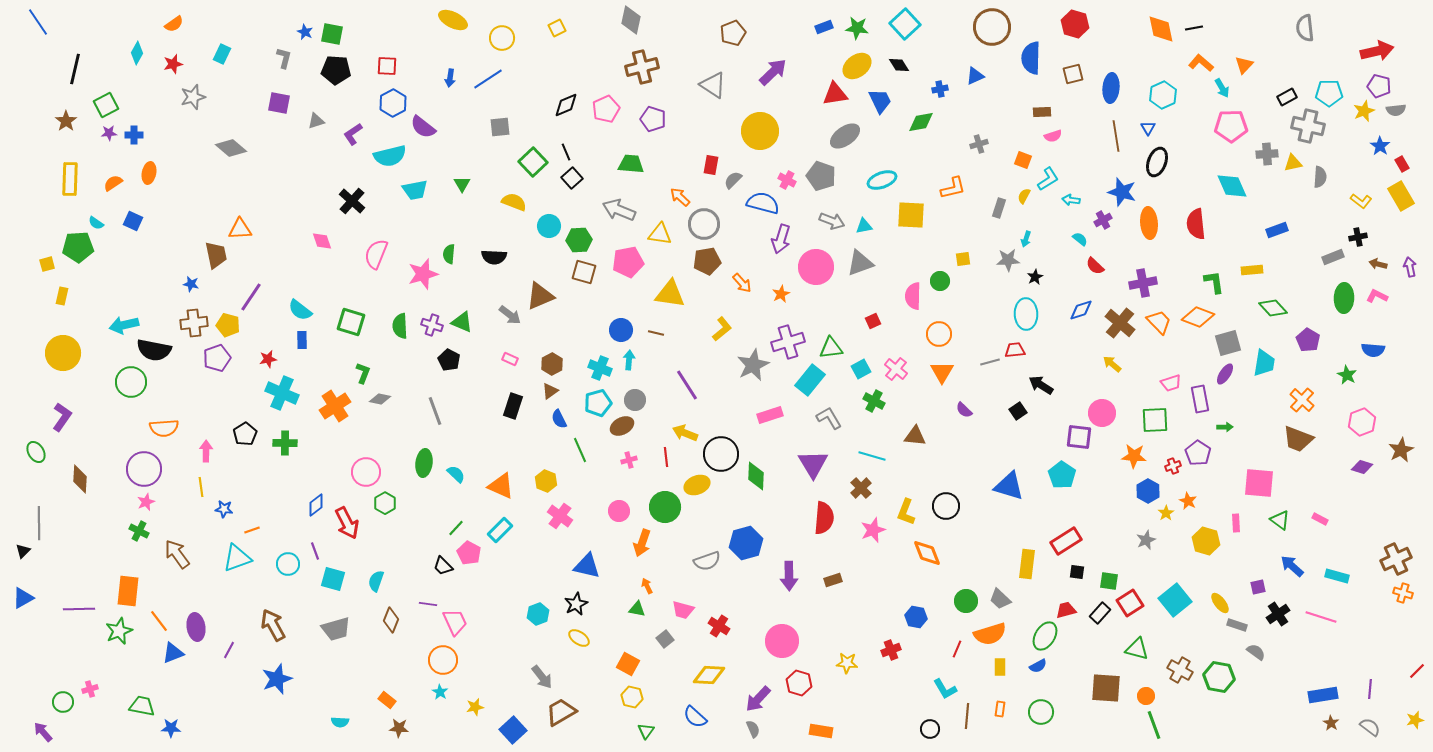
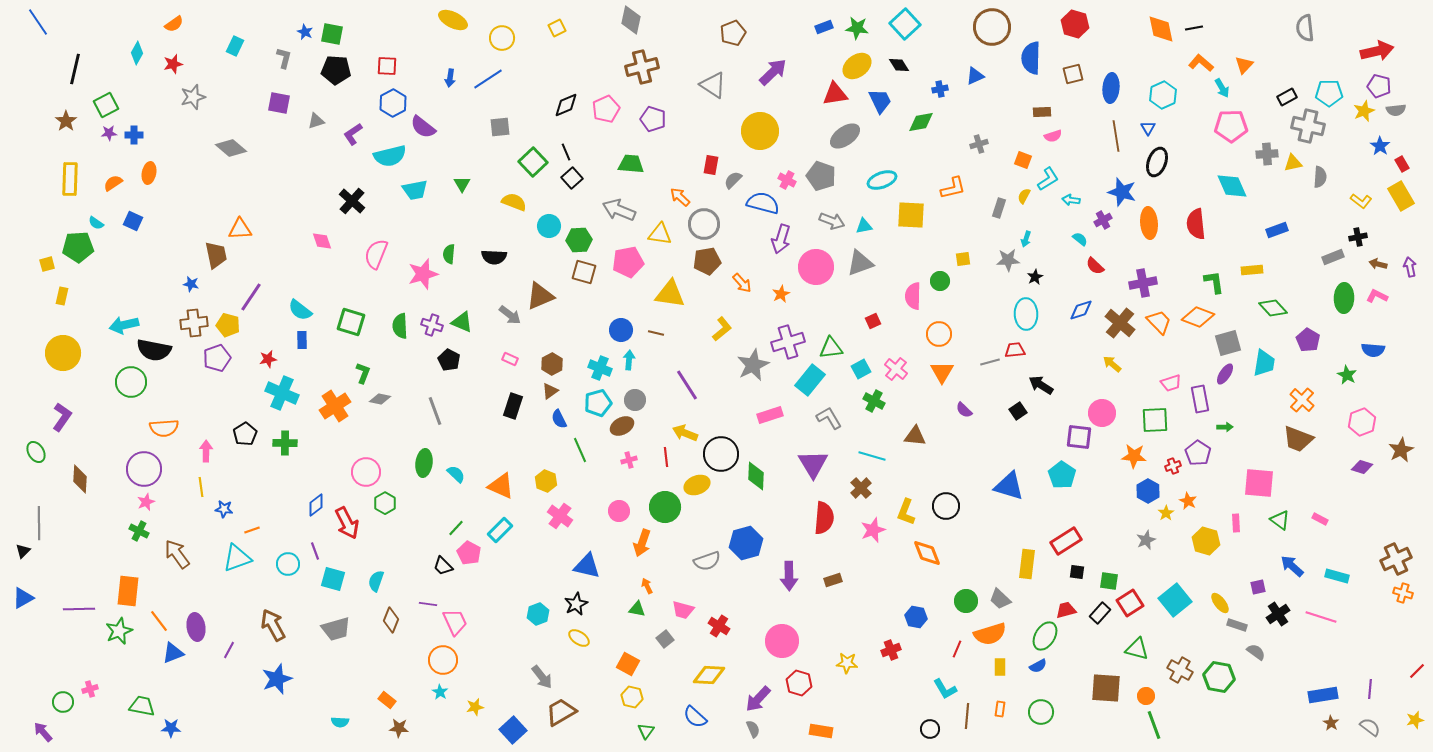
cyan rectangle at (222, 54): moved 13 px right, 8 px up
